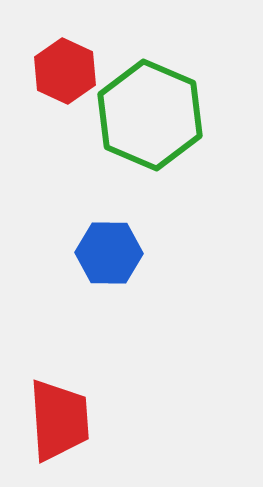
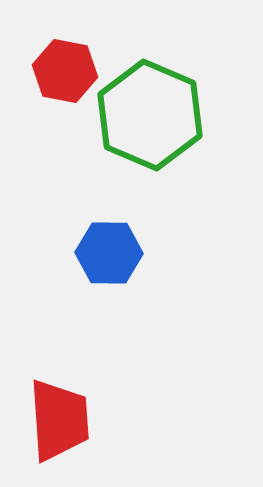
red hexagon: rotated 14 degrees counterclockwise
